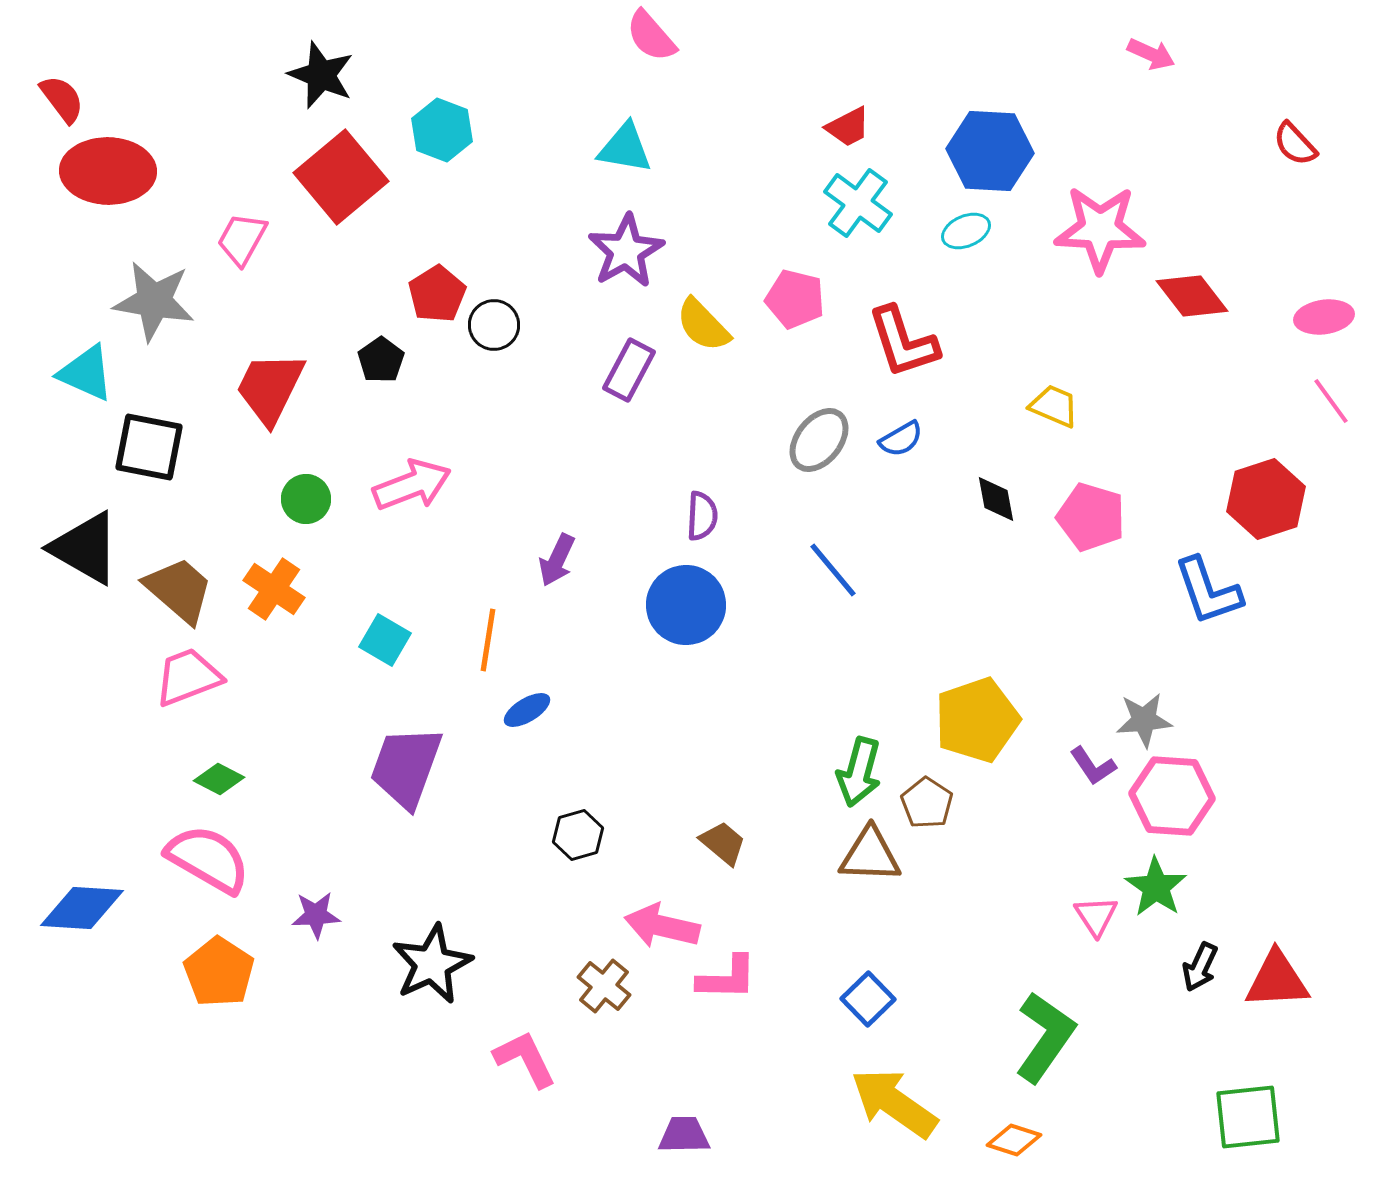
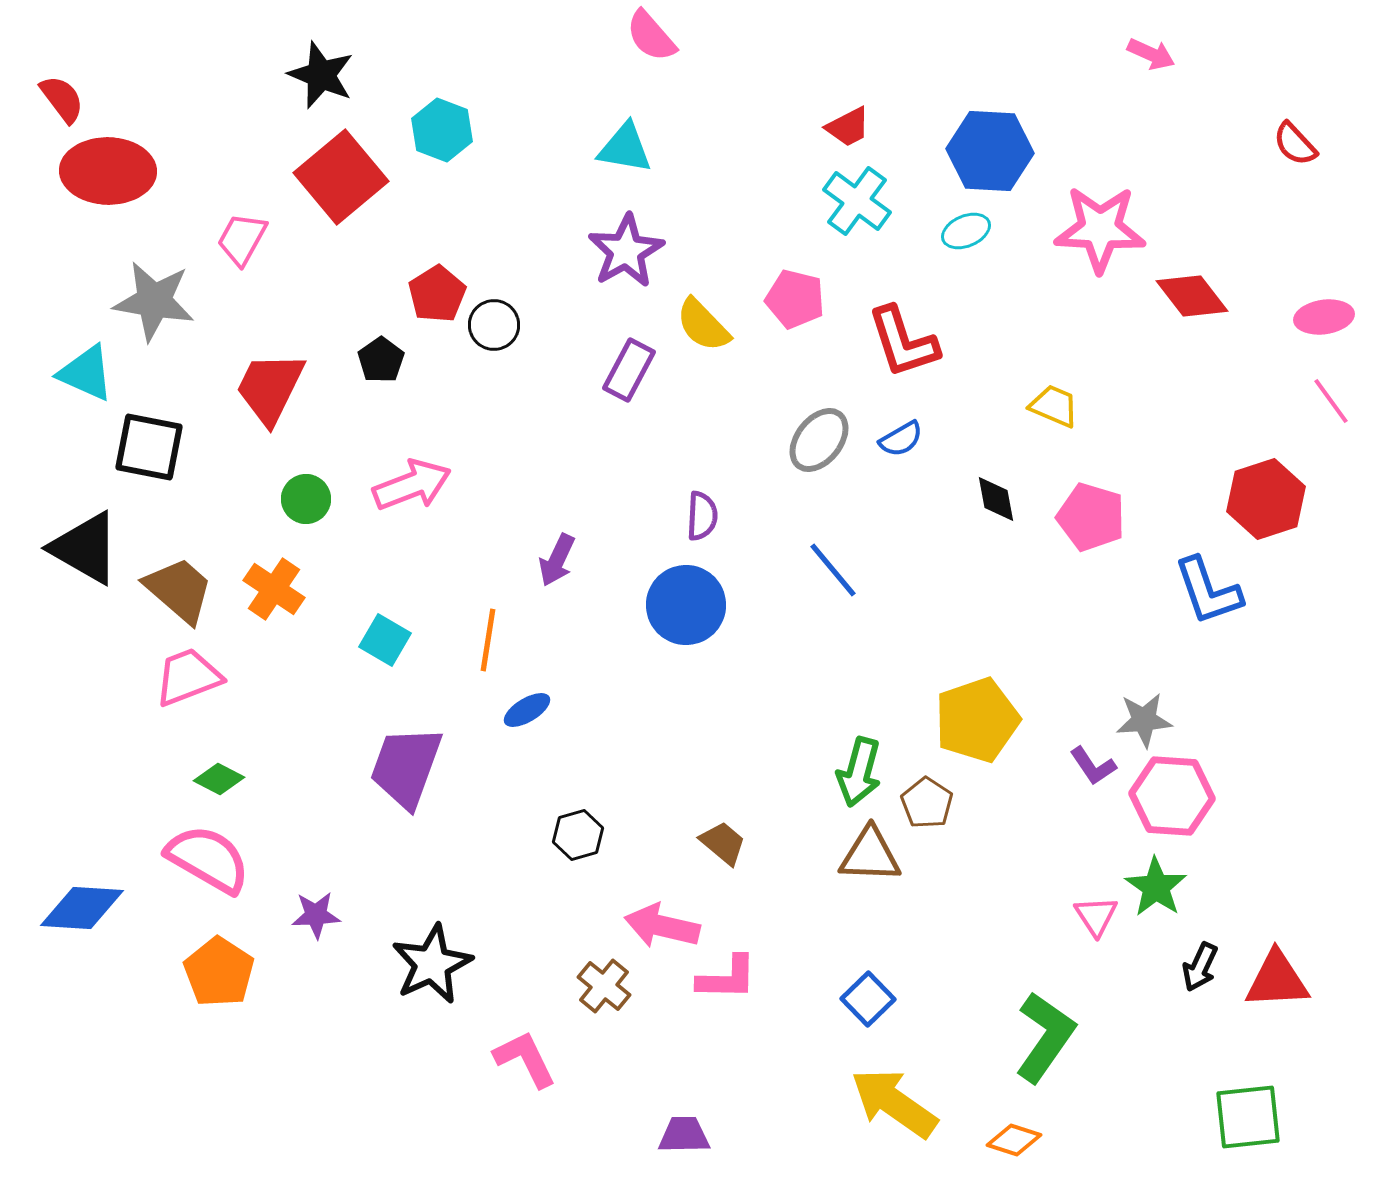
cyan cross at (858, 203): moved 1 px left, 2 px up
